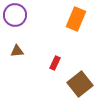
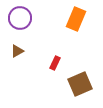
purple circle: moved 5 px right, 3 px down
brown triangle: rotated 24 degrees counterclockwise
brown square: rotated 15 degrees clockwise
